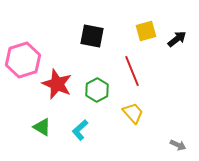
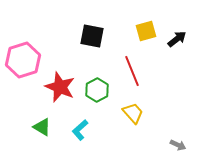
red star: moved 3 px right, 3 px down
